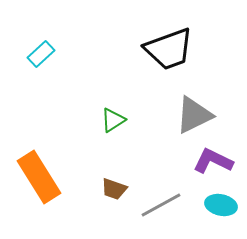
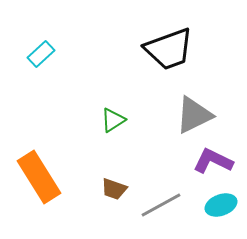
cyan ellipse: rotated 32 degrees counterclockwise
